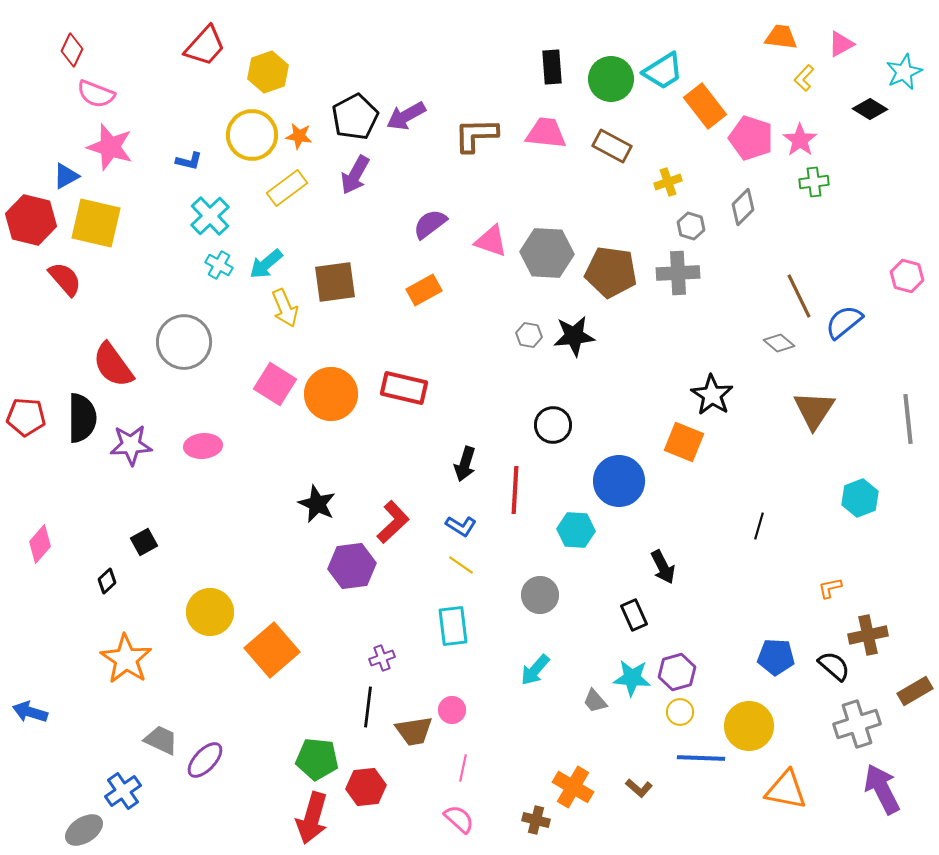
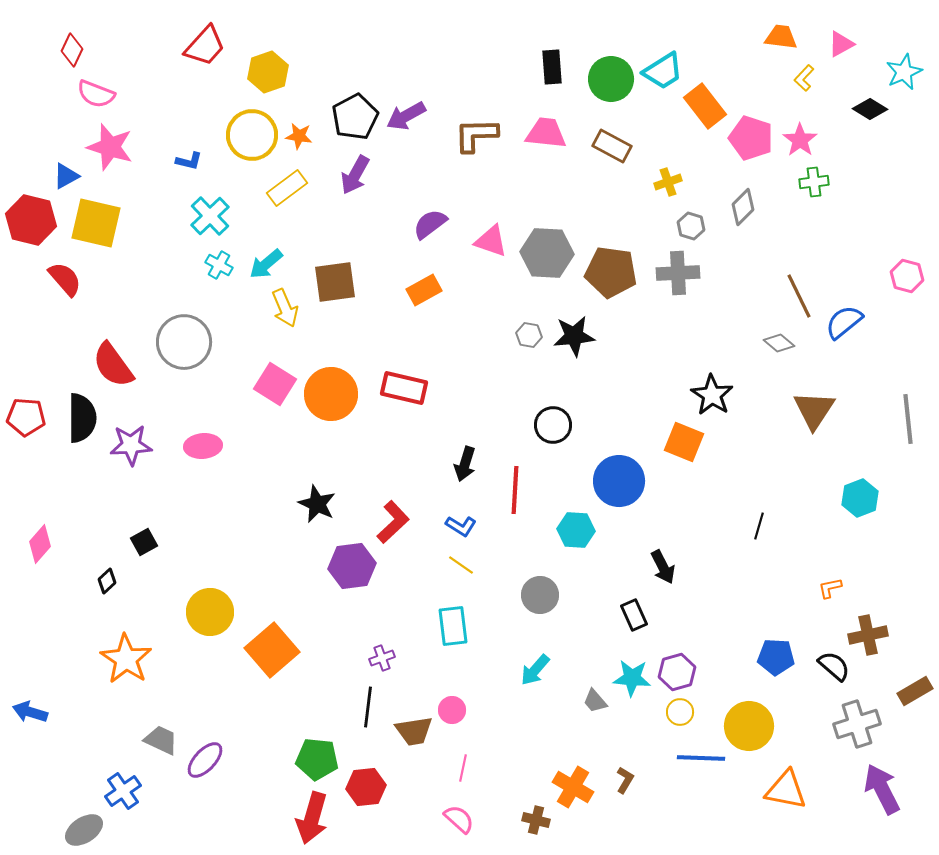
brown L-shape at (639, 788): moved 14 px left, 8 px up; rotated 100 degrees counterclockwise
